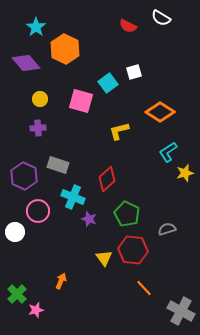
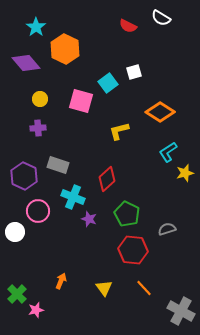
yellow triangle: moved 30 px down
